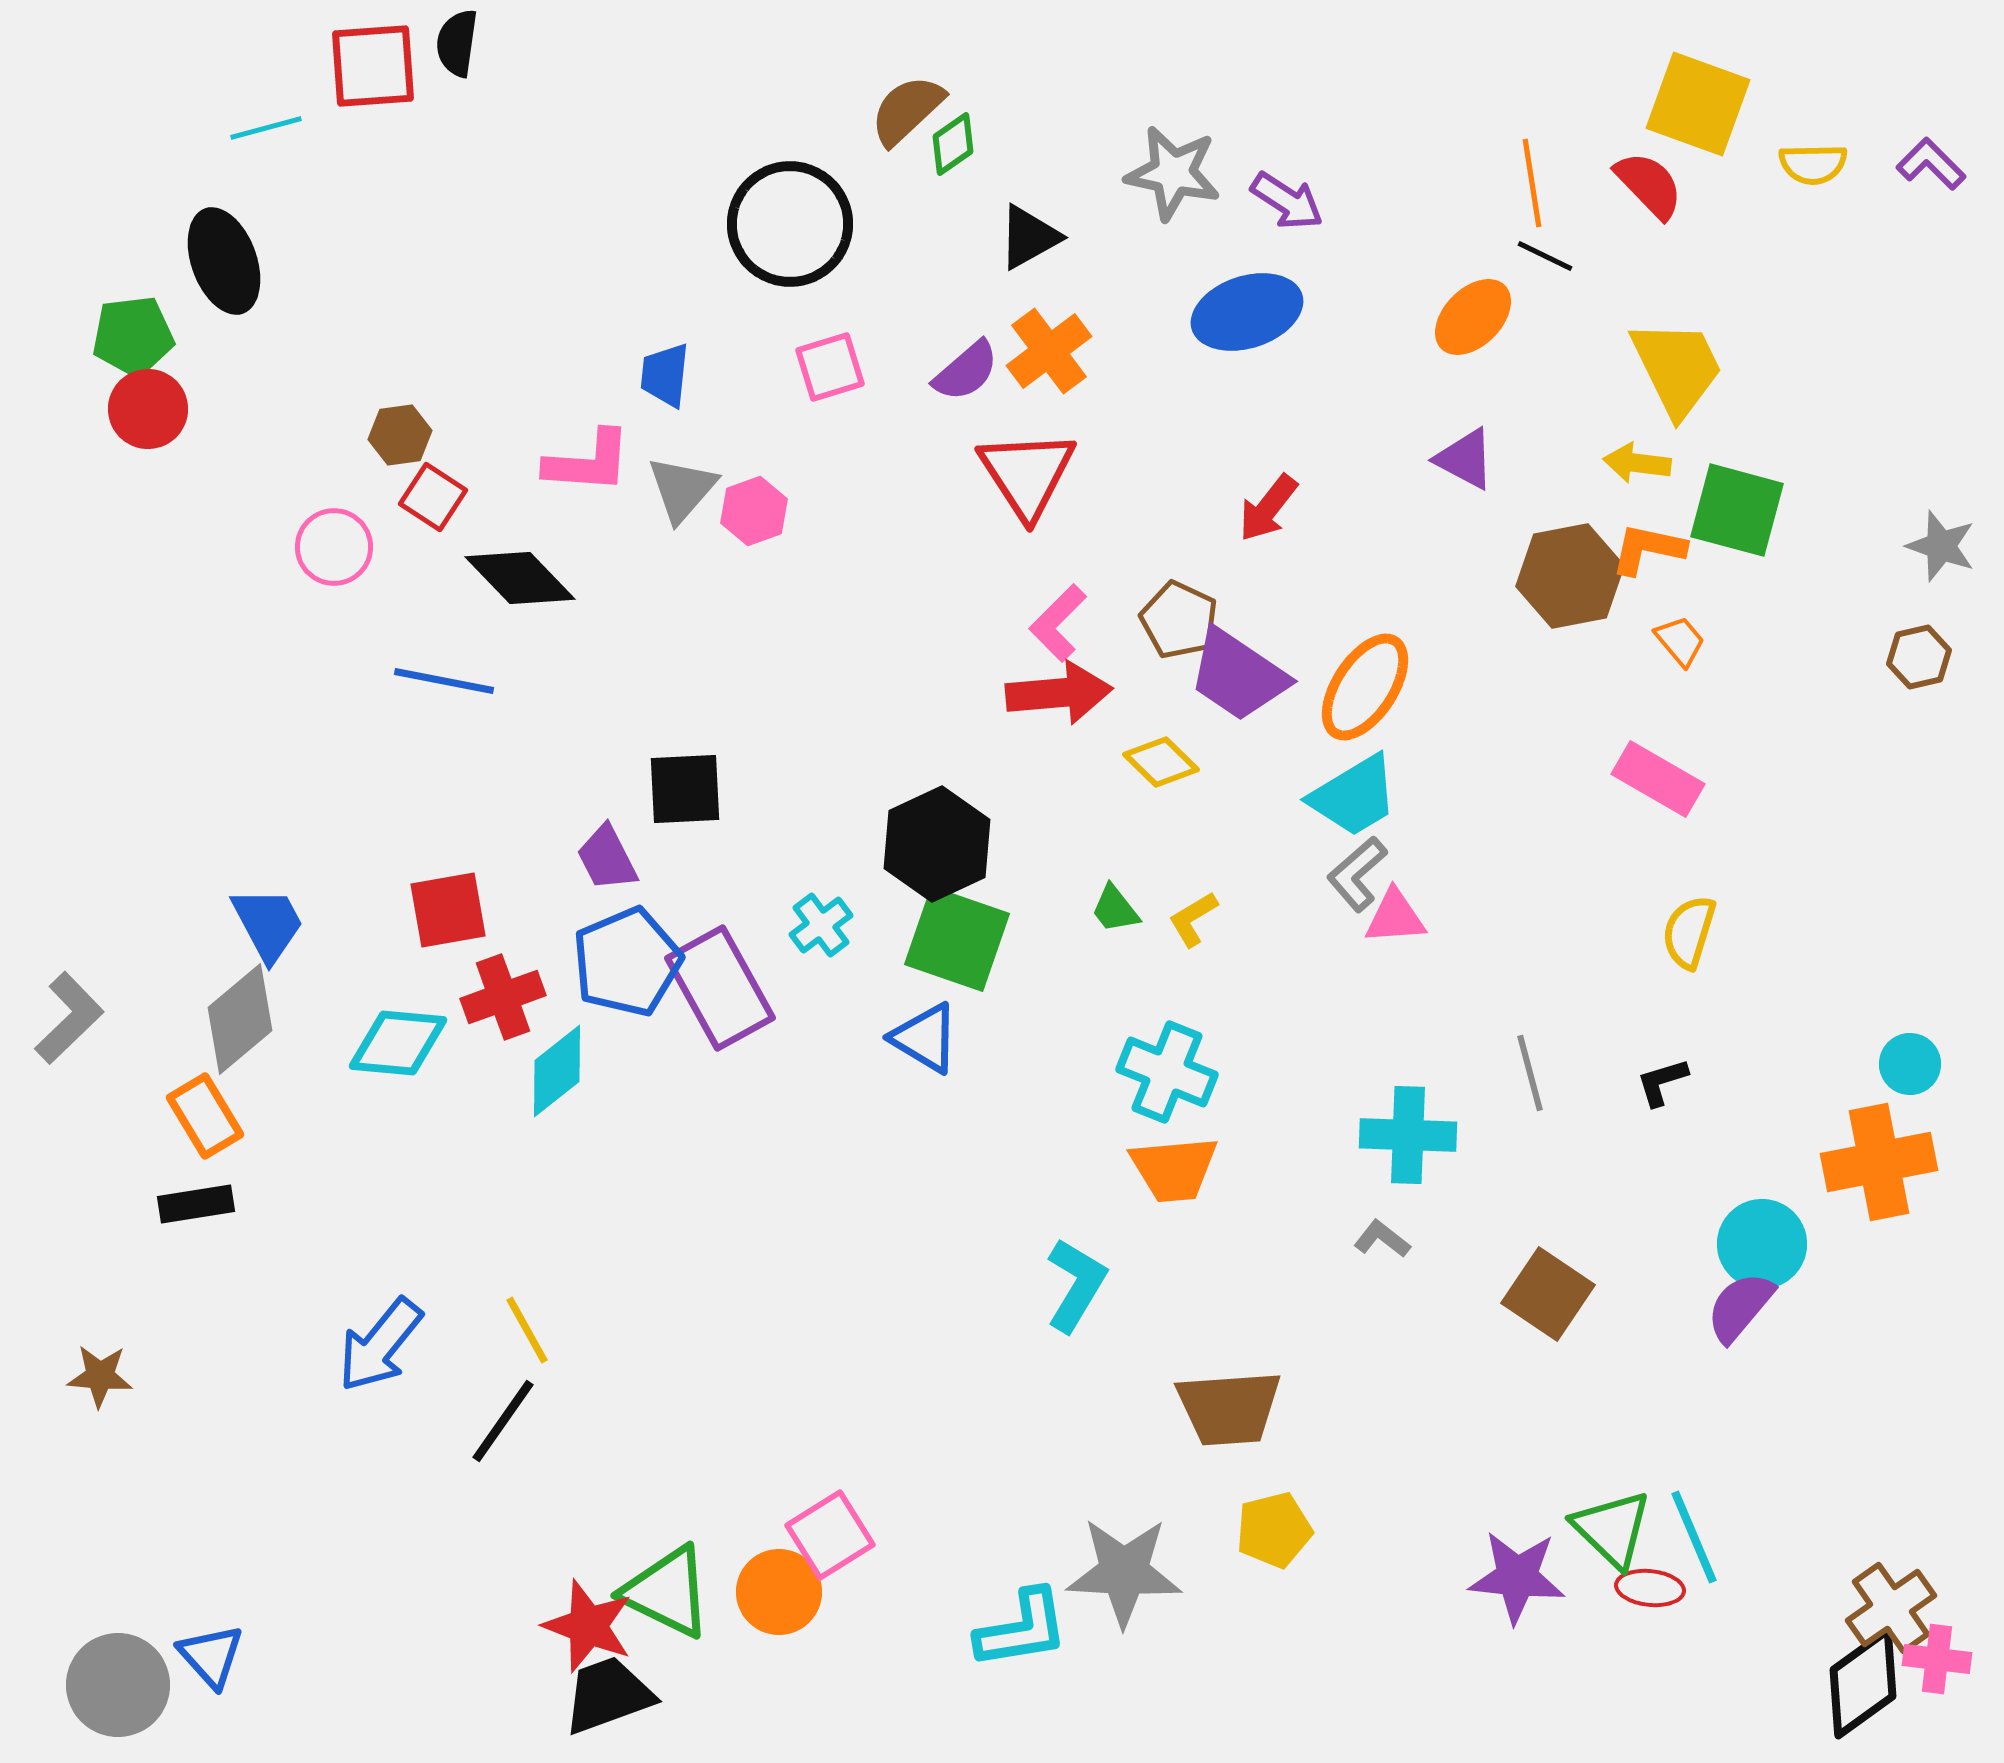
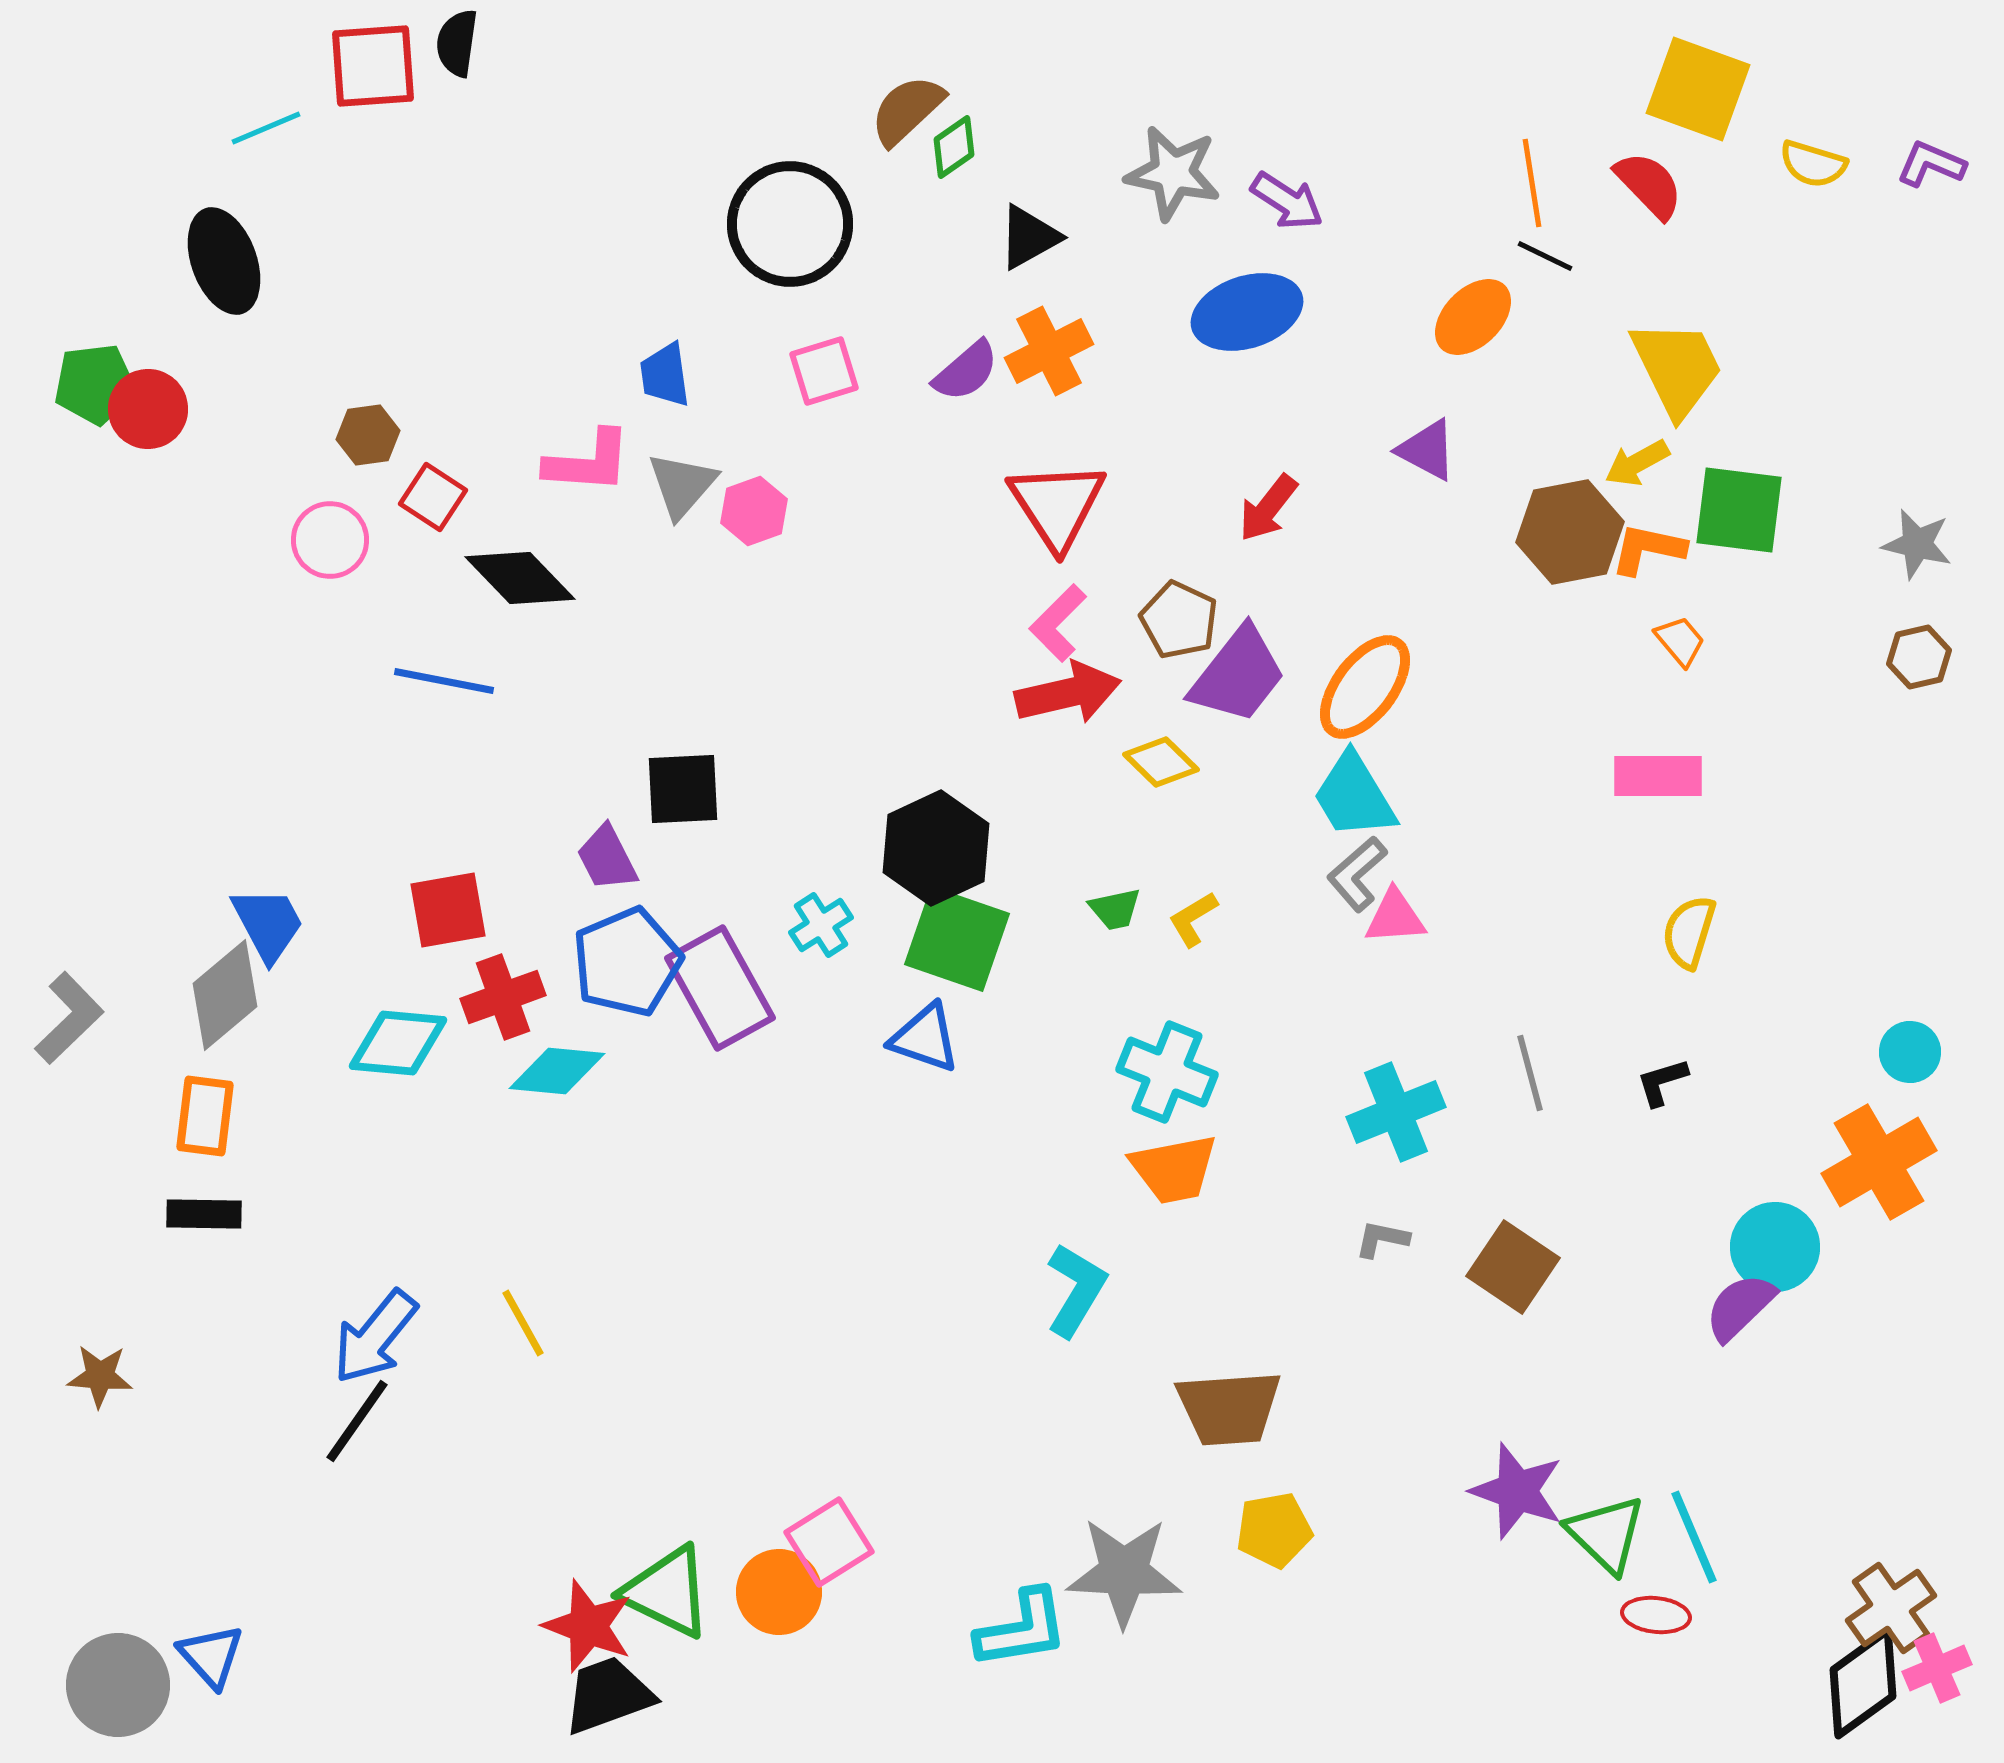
yellow square at (1698, 104): moved 15 px up
cyan line at (266, 128): rotated 8 degrees counterclockwise
green diamond at (953, 144): moved 1 px right, 3 px down
yellow semicircle at (1813, 164): rotated 18 degrees clockwise
purple L-shape at (1931, 164): rotated 22 degrees counterclockwise
green pentagon at (133, 336): moved 38 px left, 48 px down
orange cross at (1049, 351): rotated 10 degrees clockwise
pink square at (830, 367): moved 6 px left, 4 px down
blue trapezoid at (665, 375): rotated 14 degrees counterclockwise
brown hexagon at (400, 435): moved 32 px left
purple triangle at (1465, 459): moved 38 px left, 9 px up
yellow arrow at (1637, 463): rotated 36 degrees counterclockwise
red triangle at (1027, 474): moved 30 px right, 31 px down
gray triangle at (682, 489): moved 4 px up
green square at (1737, 510): moved 2 px right; rotated 8 degrees counterclockwise
gray star at (1941, 546): moved 24 px left, 2 px up; rotated 6 degrees counterclockwise
pink circle at (334, 547): moved 4 px left, 7 px up
brown hexagon at (1570, 576): moved 44 px up
purple trapezoid at (1238, 675): rotated 86 degrees counterclockwise
orange ellipse at (1365, 687): rotated 4 degrees clockwise
red arrow at (1059, 693): moved 9 px right; rotated 8 degrees counterclockwise
pink rectangle at (1658, 779): moved 3 px up; rotated 30 degrees counterclockwise
black square at (685, 789): moved 2 px left
cyan trapezoid at (1354, 796): rotated 90 degrees clockwise
black hexagon at (937, 844): moved 1 px left, 4 px down
green trapezoid at (1115, 909): rotated 64 degrees counterclockwise
cyan cross at (821, 925): rotated 4 degrees clockwise
gray diamond at (240, 1019): moved 15 px left, 24 px up
blue triangle at (925, 1038): rotated 12 degrees counterclockwise
cyan circle at (1910, 1064): moved 12 px up
cyan diamond at (557, 1071): rotated 44 degrees clockwise
orange rectangle at (205, 1116): rotated 38 degrees clockwise
cyan cross at (1408, 1135): moved 12 px left, 23 px up; rotated 24 degrees counterclockwise
orange cross at (1879, 1162): rotated 19 degrees counterclockwise
orange trapezoid at (1174, 1169): rotated 6 degrees counterclockwise
black rectangle at (196, 1204): moved 8 px right, 10 px down; rotated 10 degrees clockwise
gray L-shape at (1382, 1239): rotated 26 degrees counterclockwise
cyan circle at (1762, 1244): moved 13 px right, 3 px down
cyan L-shape at (1076, 1285): moved 5 px down
brown square at (1548, 1294): moved 35 px left, 27 px up
purple semicircle at (1740, 1307): rotated 6 degrees clockwise
yellow line at (527, 1330): moved 4 px left, 7 px up
blue arrow at (380, 1345): moved 5 px left, 8 px up
black line at (503, 1421): moved 146 px left
green triangle at (1612, 1529): moved 6 px left, 5 px down
yellow pentagon at (1274, 1530): rotated 4 degrees clockwise
pink square at (830, 1535): moved 1 px left, 7 px down
purple star at (1517, 1577): moved 86 px up; rotated 14 degrees clockwise
red ellipse at (1650, 1588): moved 6 px right, 27 px down
pink cross at (1937, 1659): moved 9 px down; rotated 30 degrees counterclockwise
